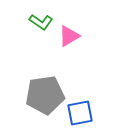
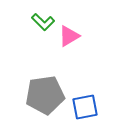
green L-shape: moved 2 px right; rotated 10 degrees clockwise
blue square: moved 5 px right, 6 px up
